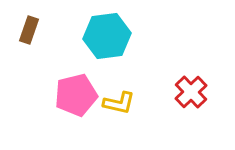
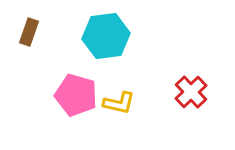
brown rectangle: moved 2 px down
cyan hexagon: moved 1 px left
pink pentagon: rotated 30 degrees clockwise
